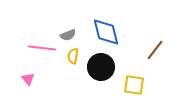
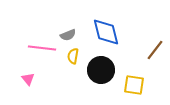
black circle: moved 3 px down
